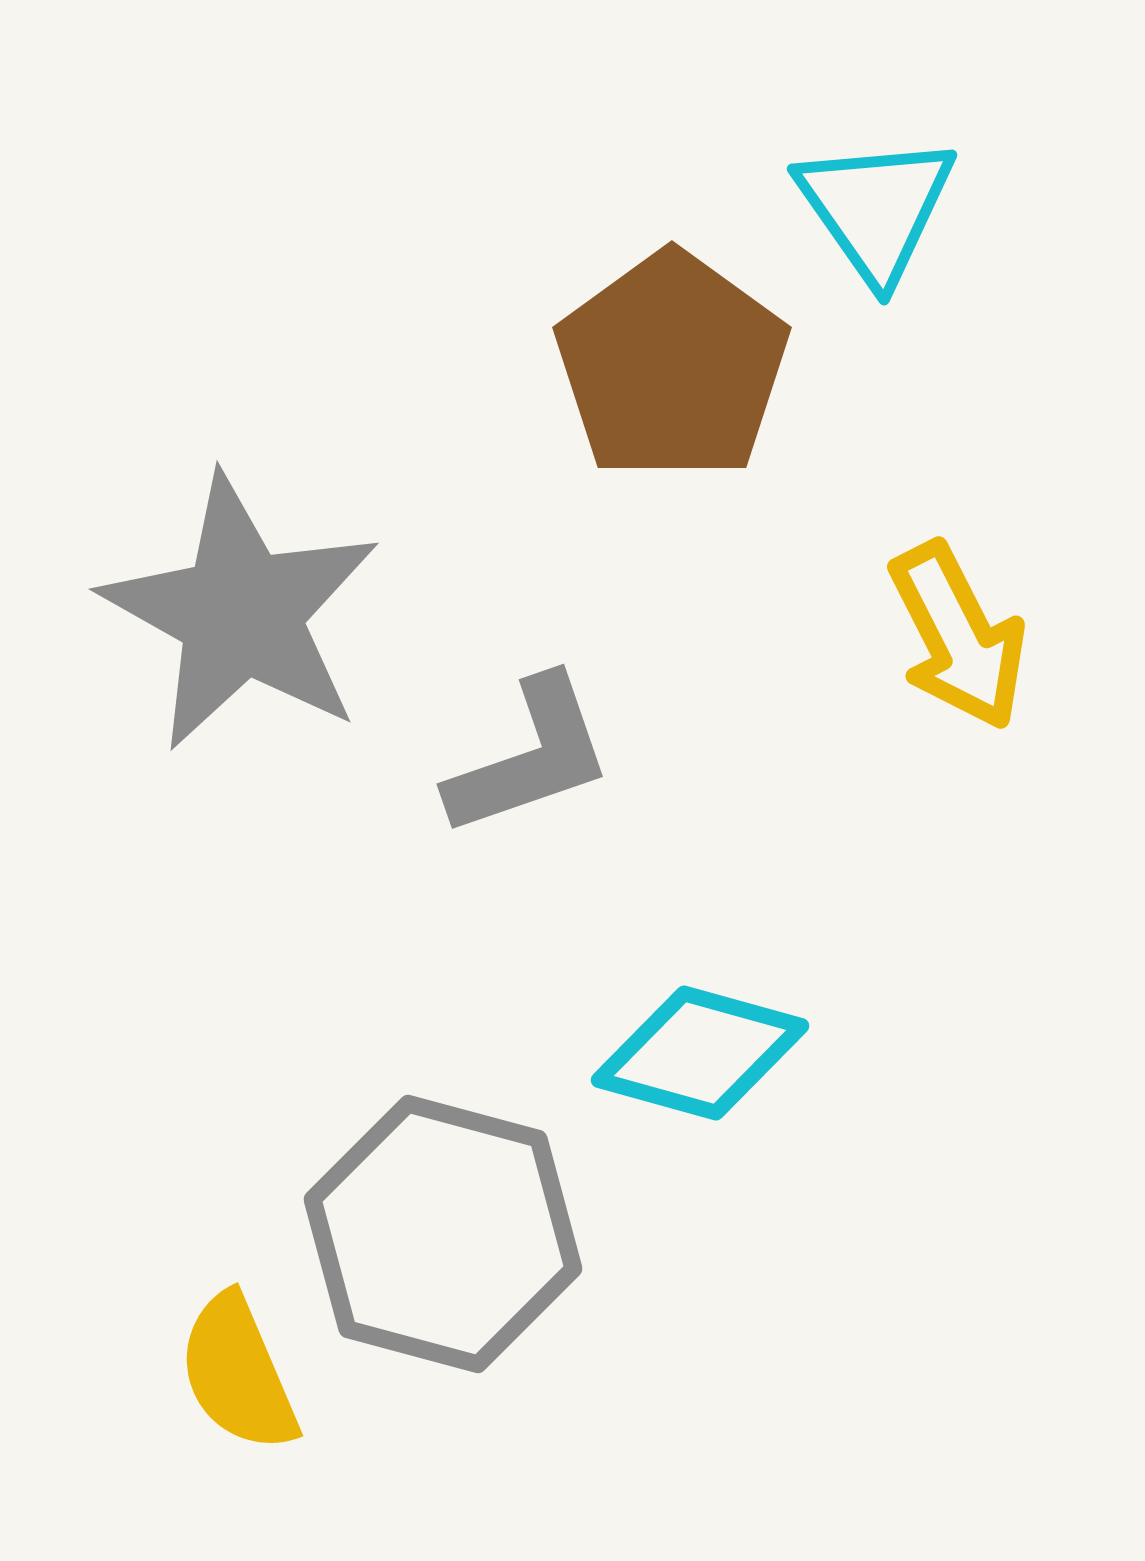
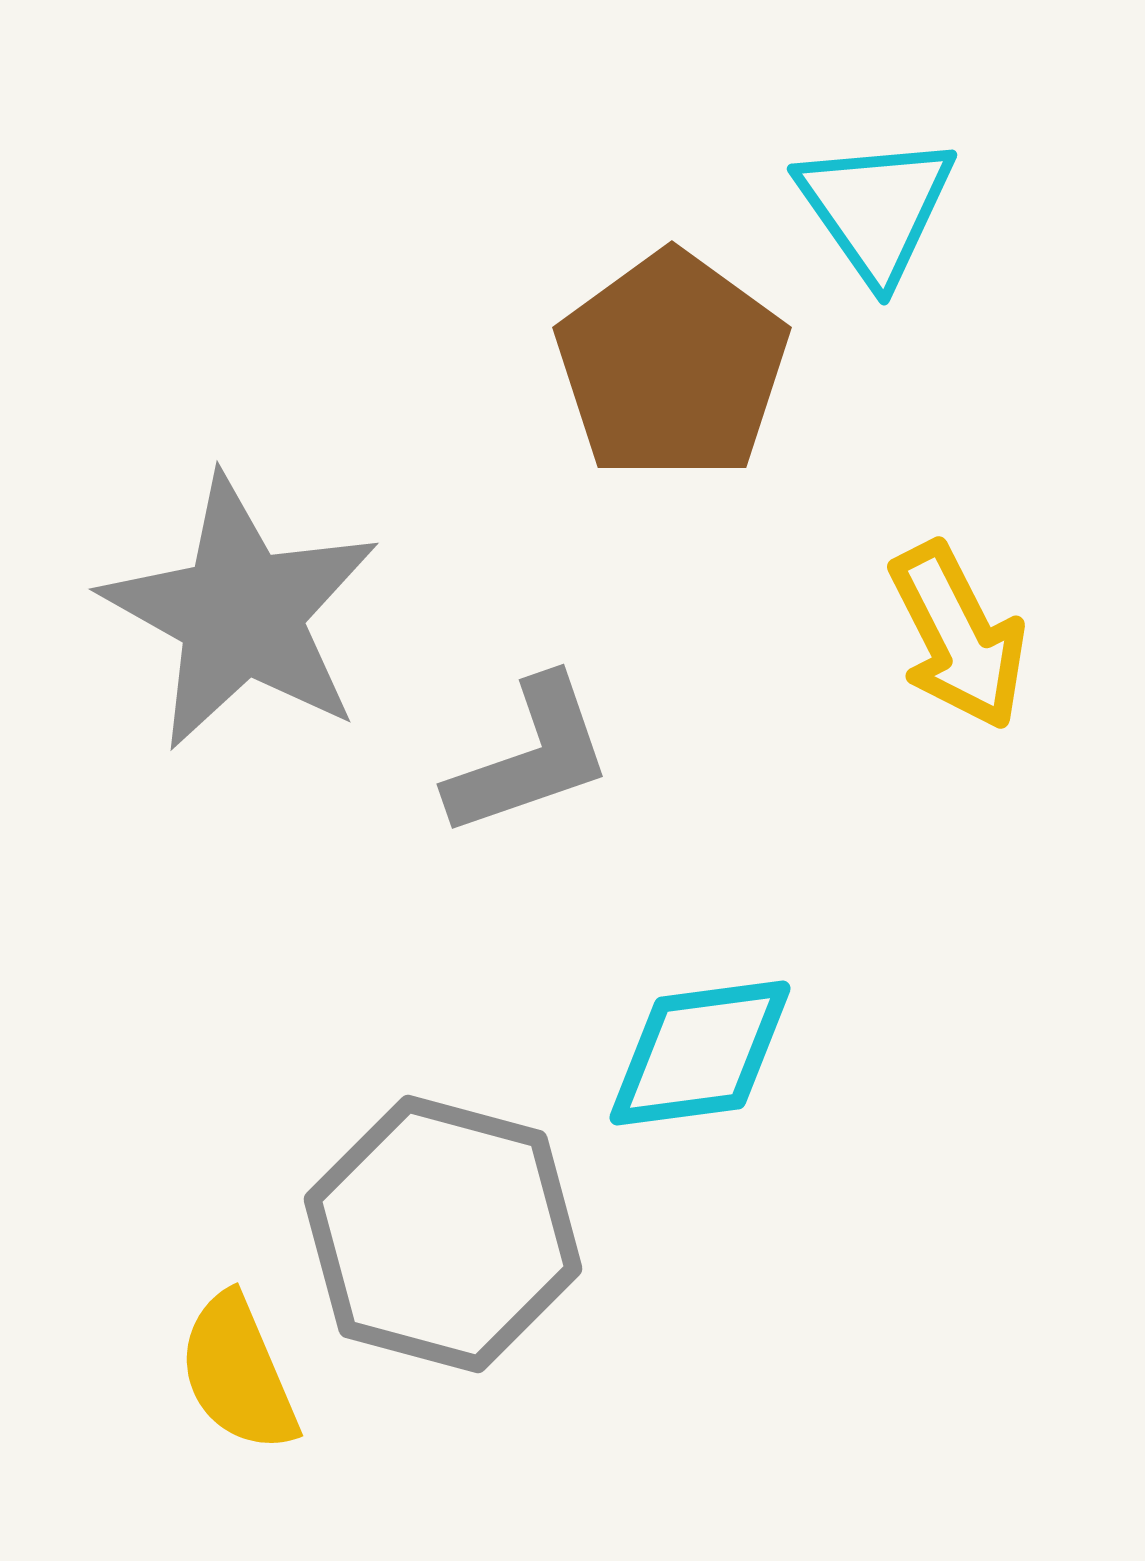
cyan diamond: rotated 23 degrees counterclockwise
